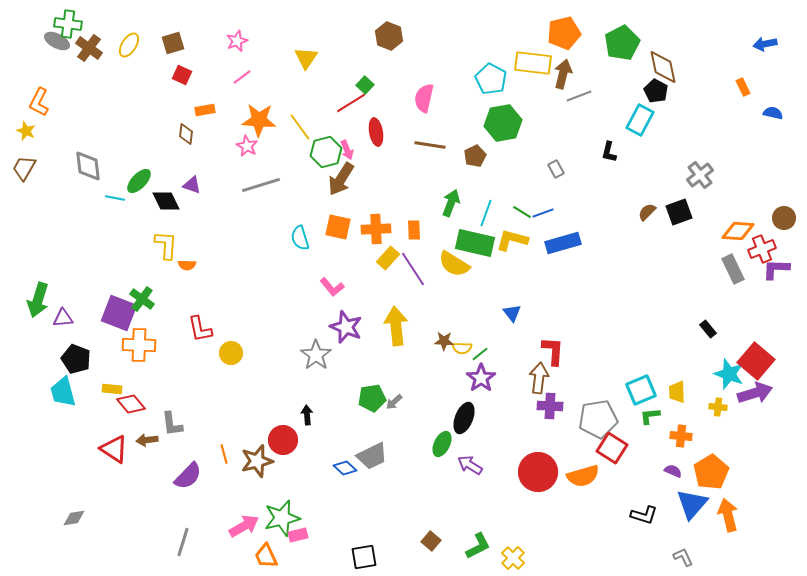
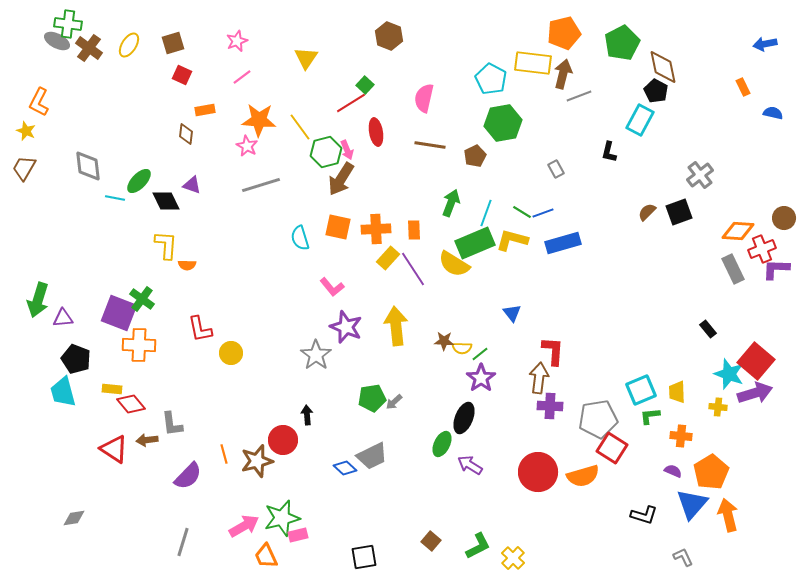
green rectangle at (475, 243): rotated 36 degrees counterclockwise
